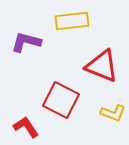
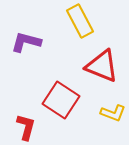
yellow rectangle: moved 8 px right; rotated 68 degrees clockwise
red square: rotated 6 degrees clockwise
red L-shape: rotated 48 degrees clockwise
